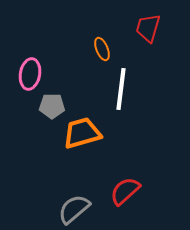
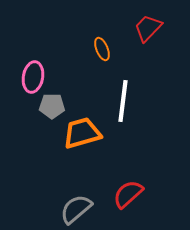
red trapezoid: rotated 28 degrees clockwise
pink ellipse: moved 3 px right, 3 px down
white line: moved 2 px right, 12 px down
red semicircle: moved 3 px right, 3 px down
gray semicircle: moved 2 px right
